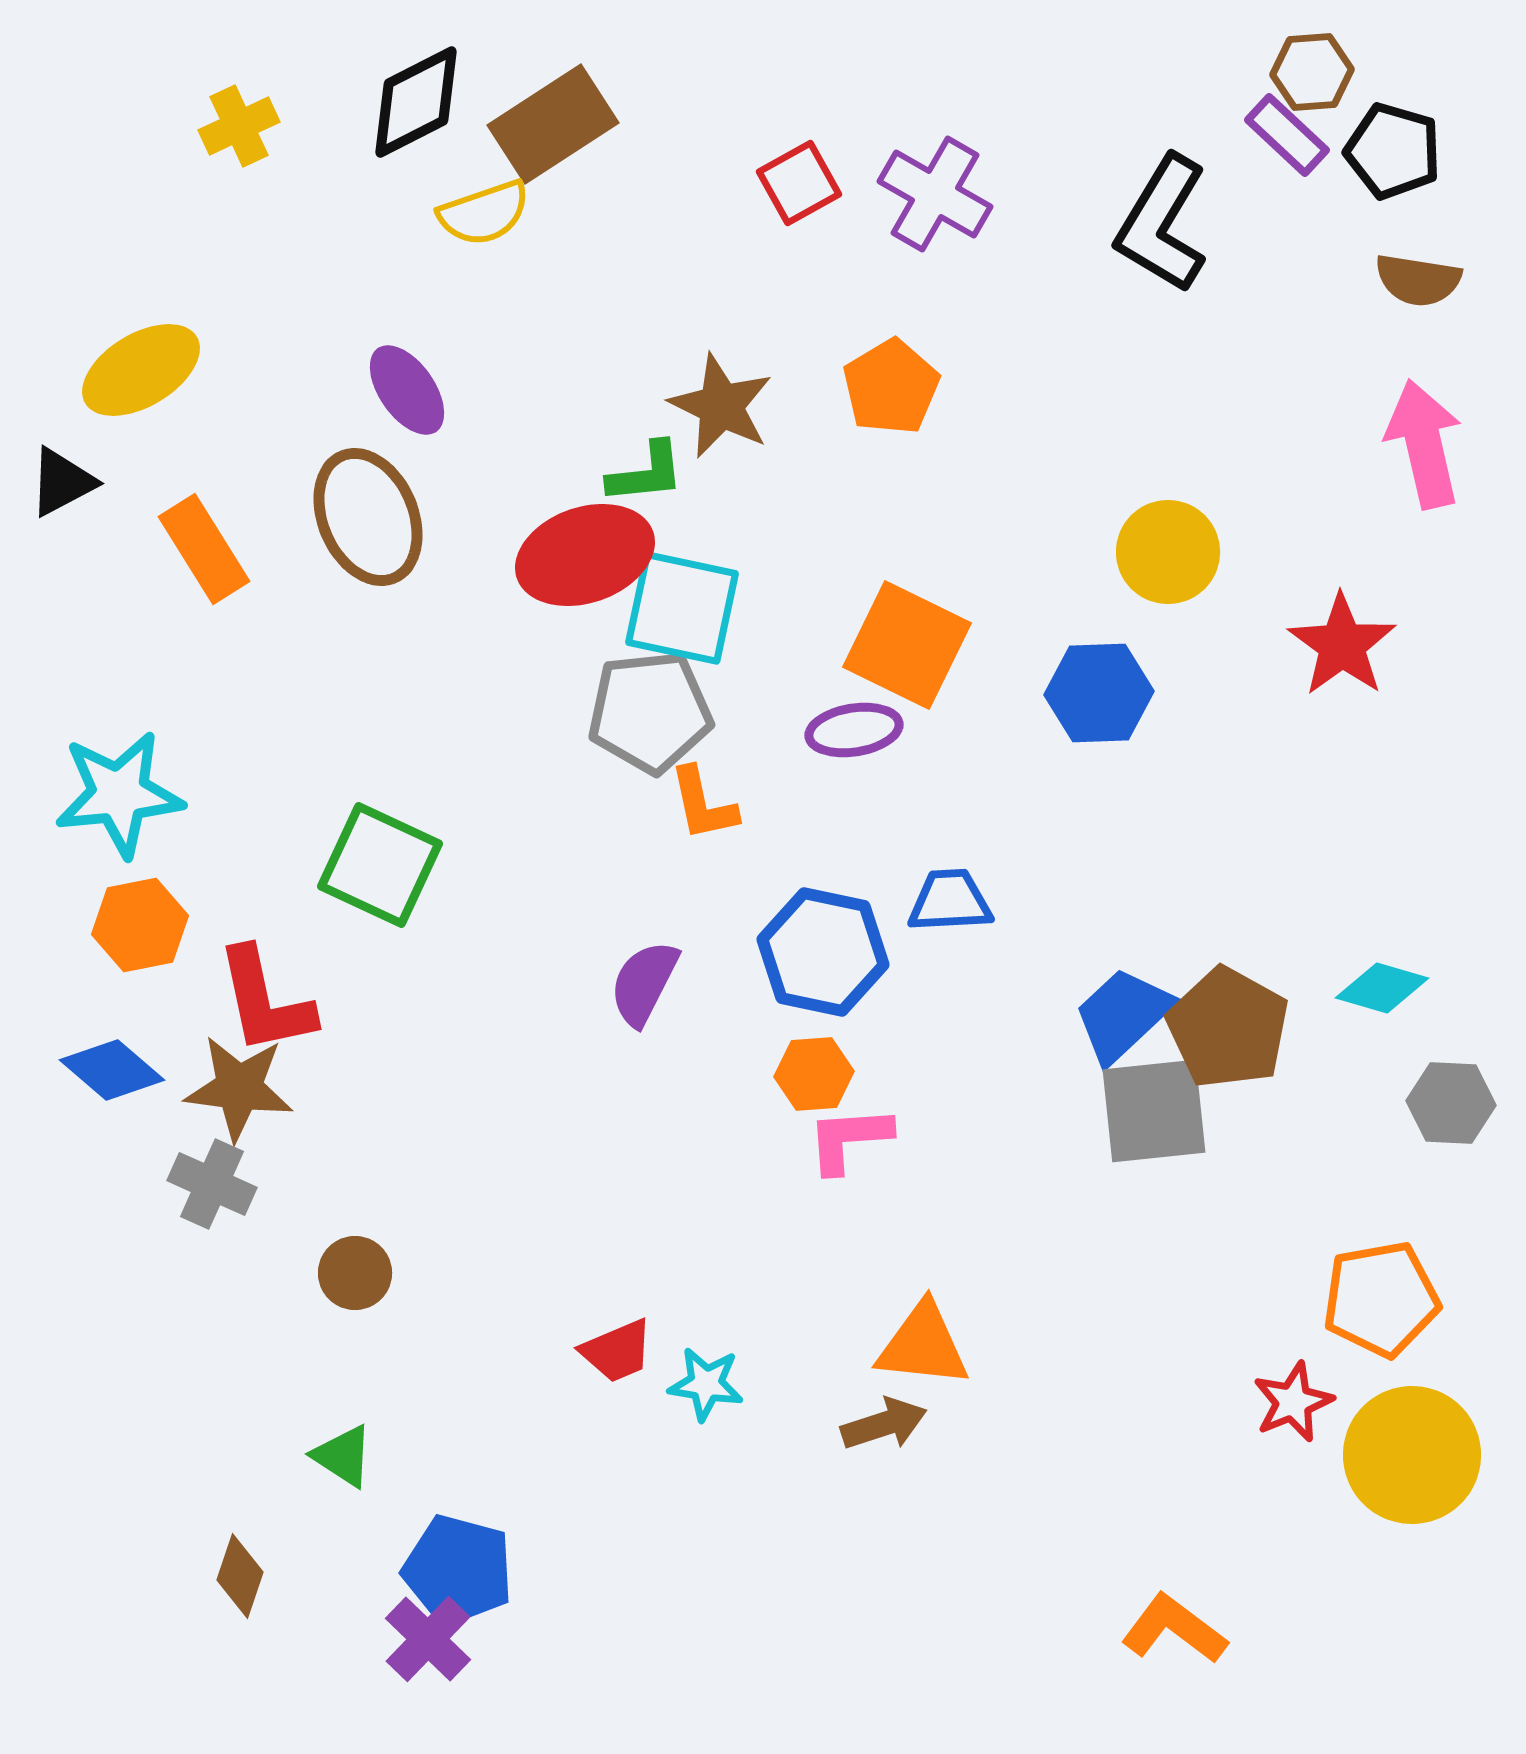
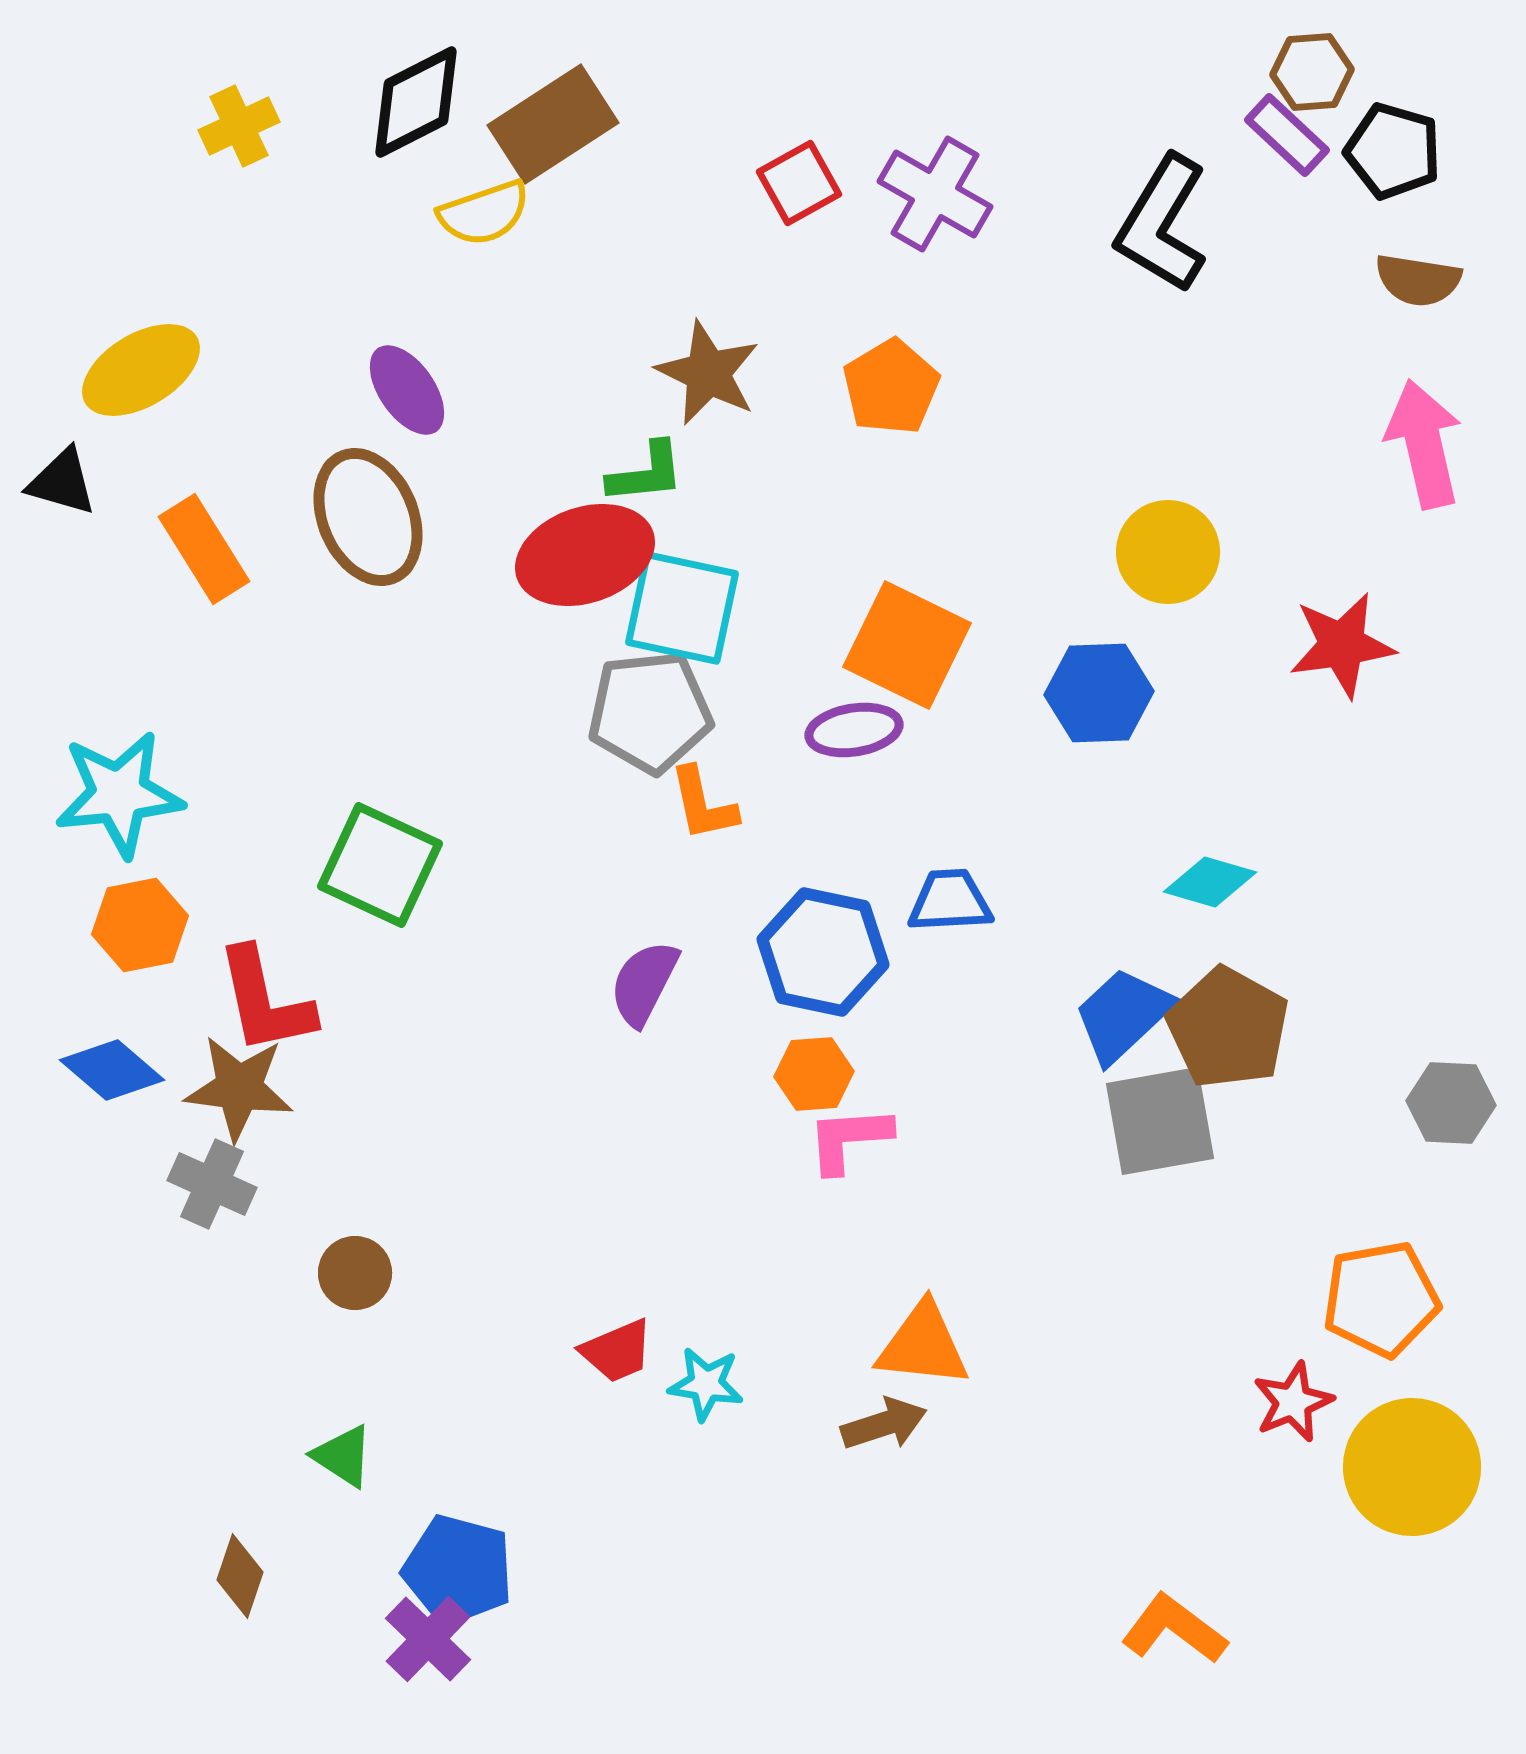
brown star at (721, 406): moved 13 px left, 33 px up
black triangle at (62, 482): rotated 44 degrees clockwise
red star at (1342, 645): rotated 28 degrees clockwise
cyan diamond at (1382, 988): moved 172 px left, 106 px up
gray square at (1154, 1111): moved 6 px right, 10 px down; rotated 4 degrees counterclockwise
yellow circle at (1412, 1455): moved 12 px down
